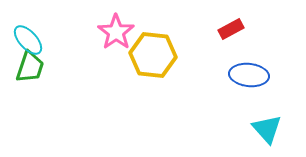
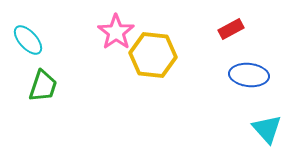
green trapezoid: moved 13 px right, 19 px down
